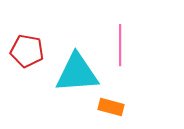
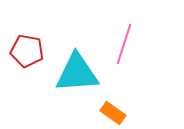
pink line: moved 4 px right, 1 px up; rotated 18 degrees clockwise
orange rectangle: moved 2 px right, 6 px down; rotated 20 degrees clockwise
